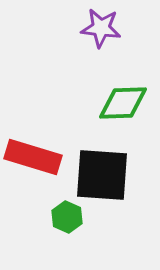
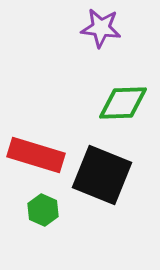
red rectangle: moved 3 px right, 2 px up
black square: rotated 18 degrees clockwise
green hexagon: moved 24 px left, 7 px up
